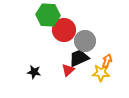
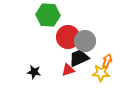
red circle: moved 4 px right, 7 px down
red triangle: rotated 24 degrees clockwise
